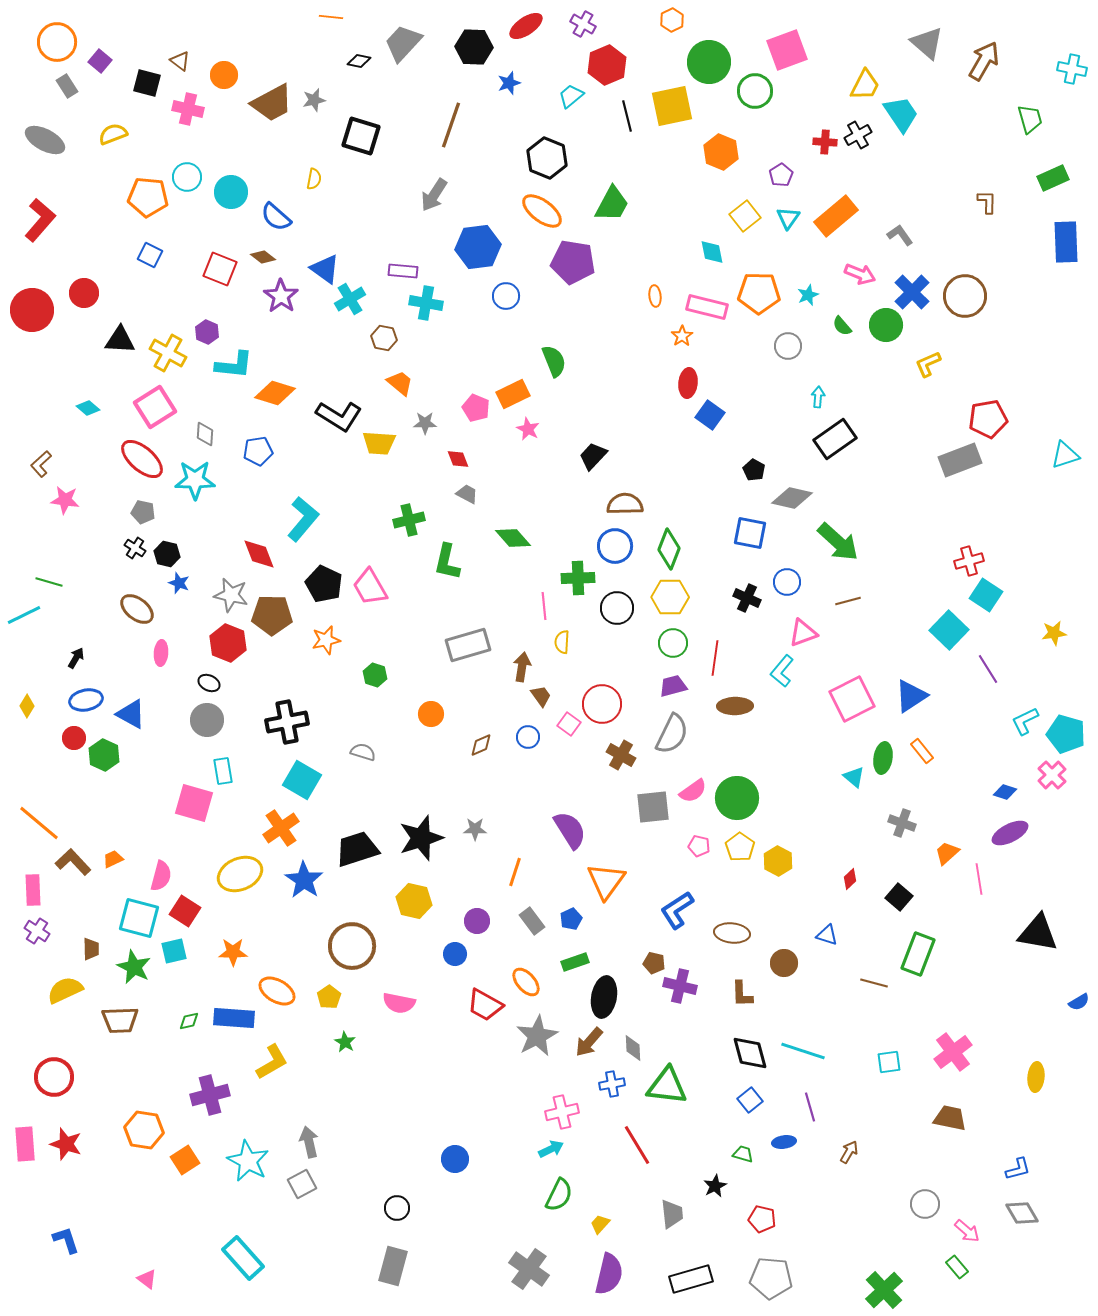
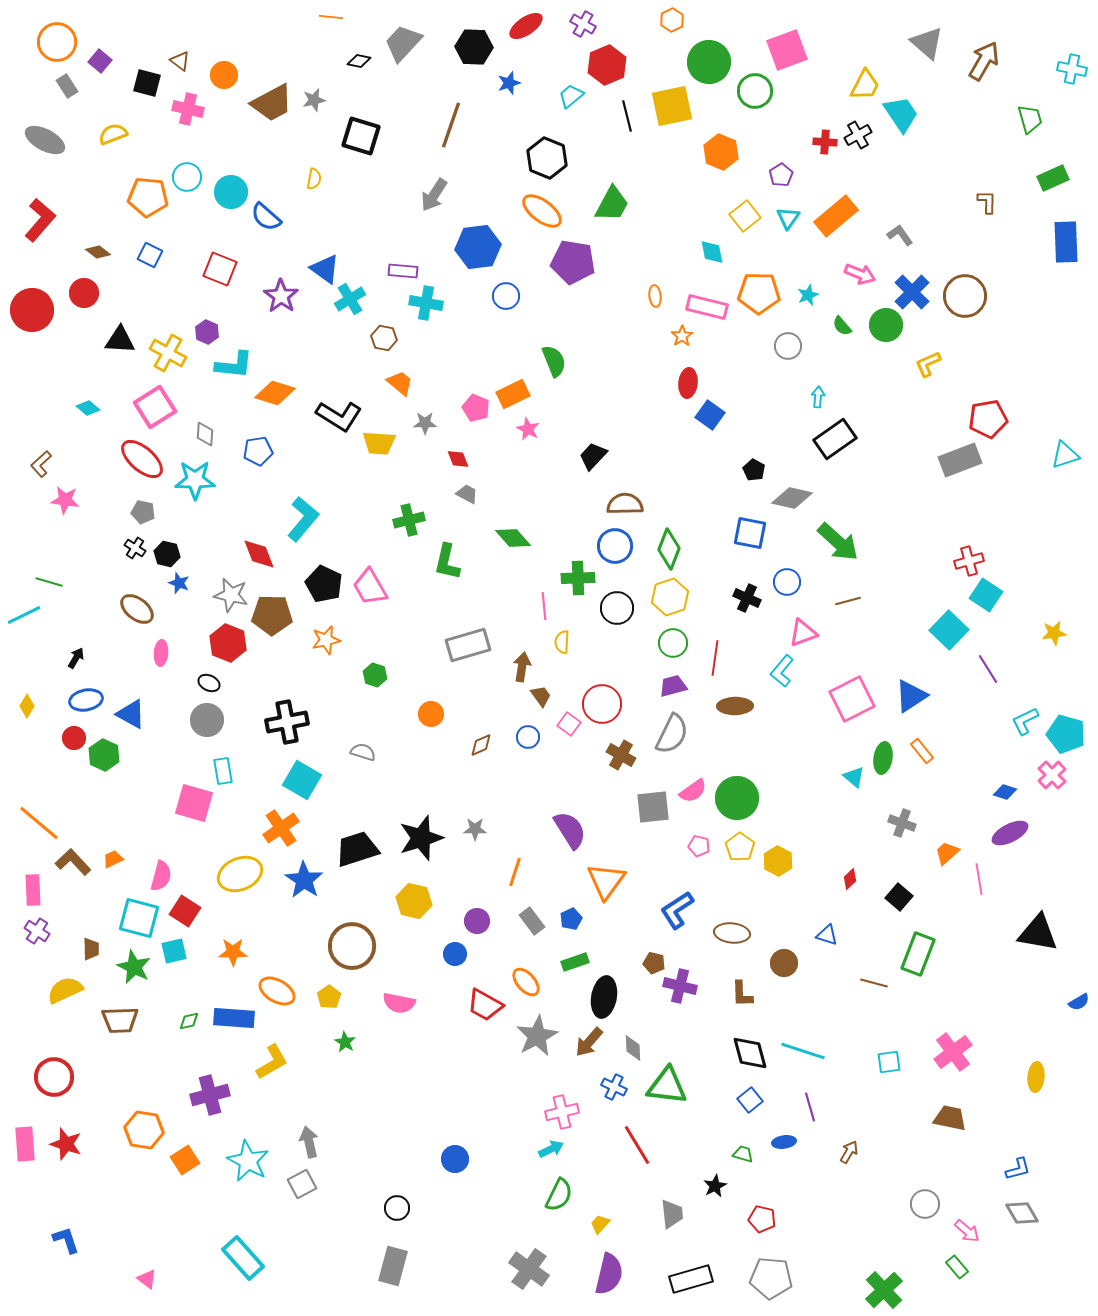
blue semicircle at (276, 217): moved 10 px left
brown diamond at (263, 257): moved 165 px left, 5 px up
yellow hexagon at (670, 597): rotated 18 degrees counterclockwise
blue cross at (612, 1084): moved 2 px right, 3 px down; rotated 35 degrees clockwise
